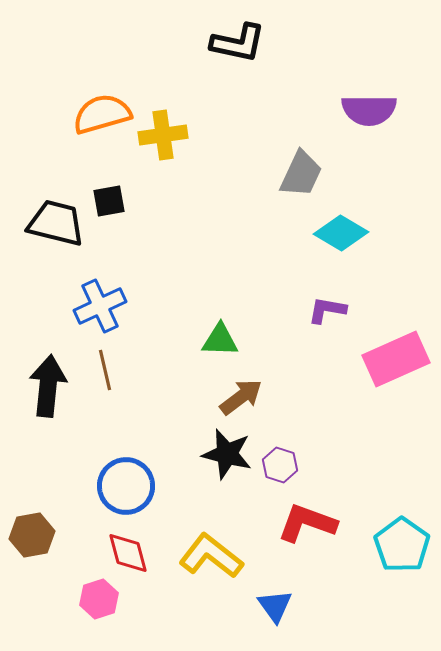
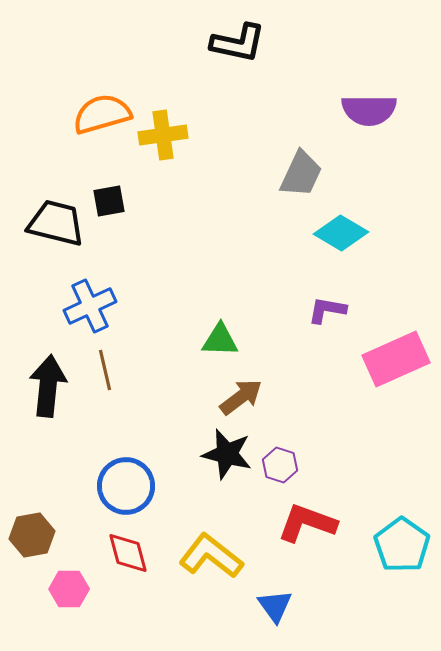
blue cross: moved 10 px left
pink hexagon: moved 30 px left, 10 px up; rotated 18 degrees clockwise
